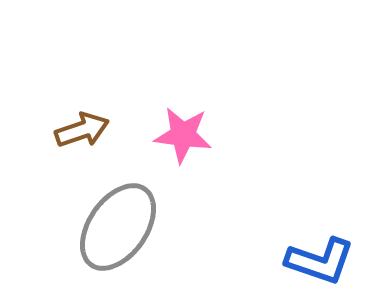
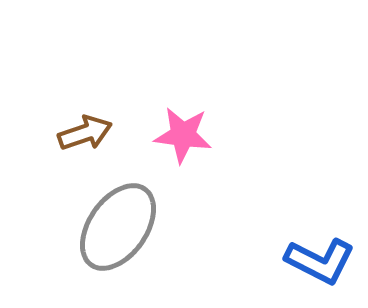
brown arrow: moved 3 px right, 3 px down
blue L-shape: rotated 8 degrees clockwise
